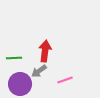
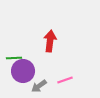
red arrow: moved 5 px right, 10 px up
gray arrow: moved 15 px down
purple circle: moved 3 px right, 13 px up
